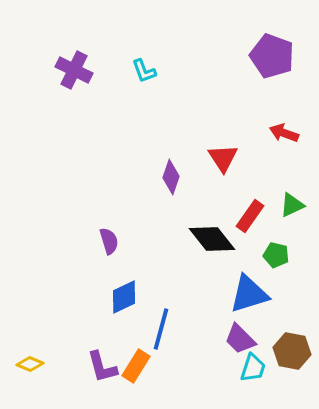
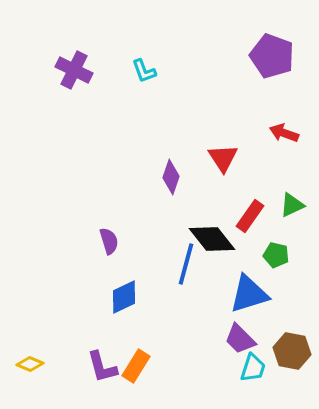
blue line: moved 25 px right, 65 px up
